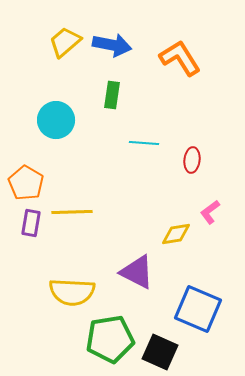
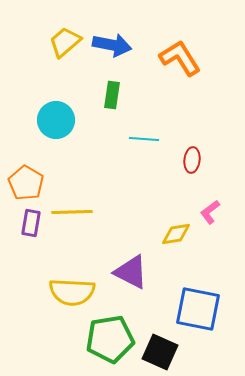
cyan line: moved 4 px up
purple triangle: moved 6 px left
blue square: rotated 12 degrees counterclockwise
